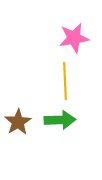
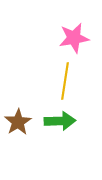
yellow line: rotated 12 degrees clockwise
green arrow: moved 1 px down
